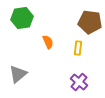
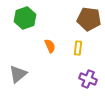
green hexagon: moved 3 px right; rotated 10 degrees counterclockwise
brown pentagon: moved 1 px left, 3 px up
orange semicircle: moved 2 px right, 4 px down
purple cross: moved 9 px right, 3 px up; rotated 18 degrees counterclockwise
